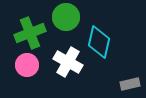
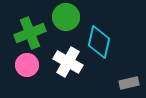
gray rectangle: moved 1 px left, 1 px up
